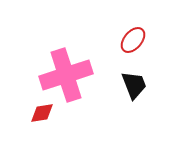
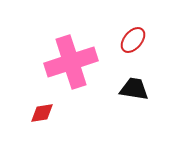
pink cross: moved 5 px right, 13 px up
black trapezoid: moved 4 px down; rotated 60 degrees counterclockwise
